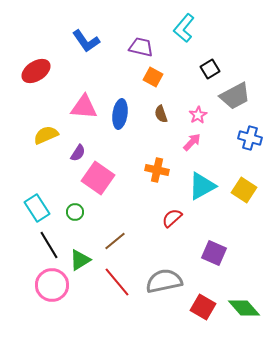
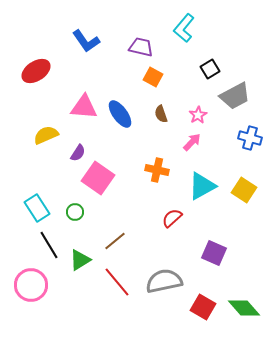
blue ellipse: rotated 44 degrees counterclockwise
pink circle: moved 21 px left
